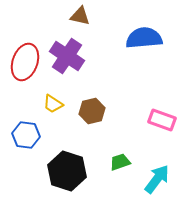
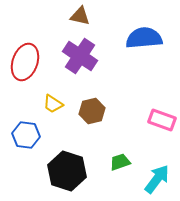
purple cross: moved 13 px right
